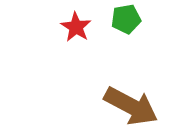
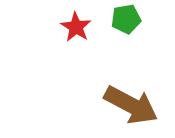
brown arrow: moved 1 px up
